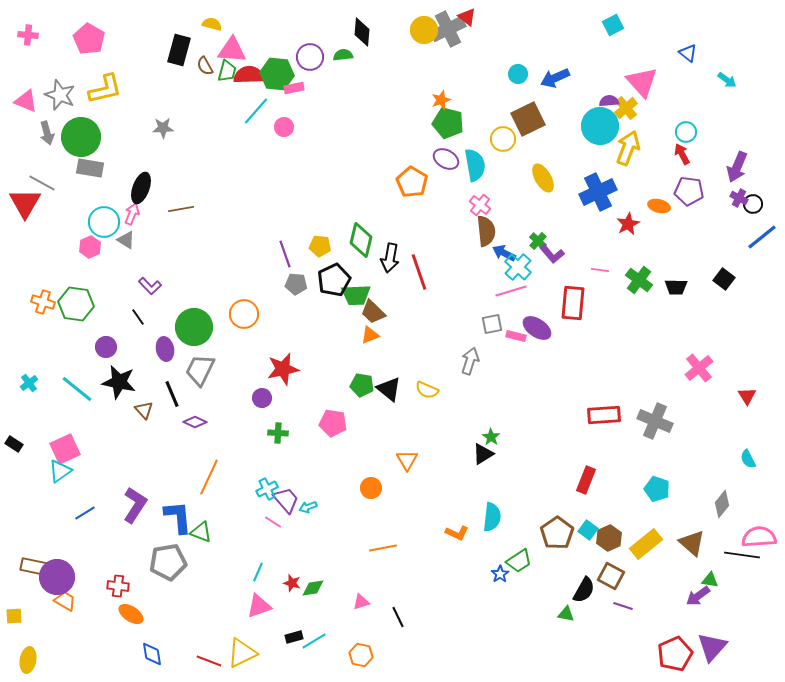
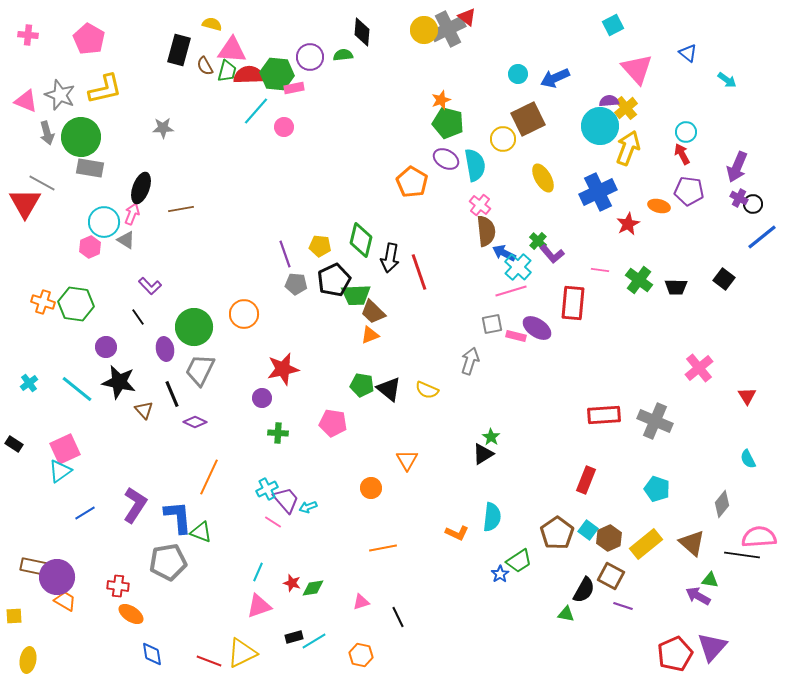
pink triangle at (642, 82): moved 5 px left, 13 px up
purple arrow at (698, 596): rotated 65 degrees clockwise
